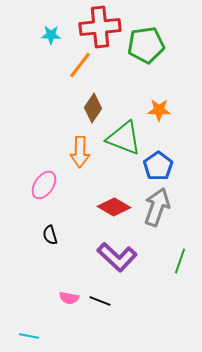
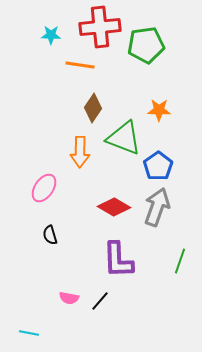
orange line: rotated 60 degrees clockwise
pink ellipse: moved 3 px down
purple L-shape: moved 1 px right, 3 px down; rotated 45 degrees clockwise
black line: rotated 70 degrees counterclockwise
cyan line: moved 3 px up
